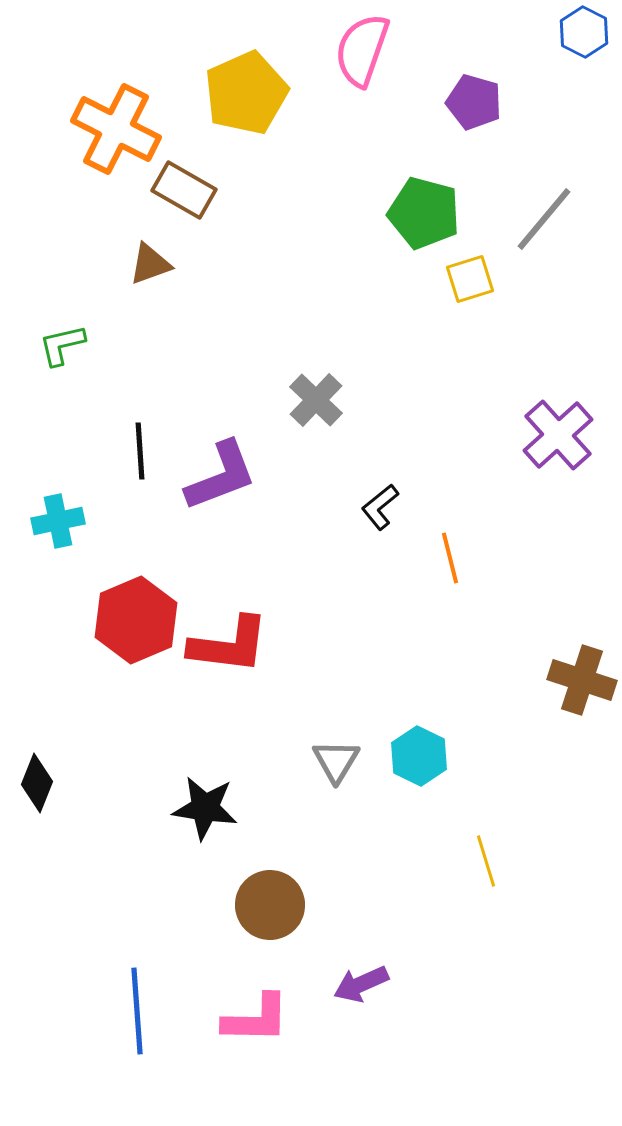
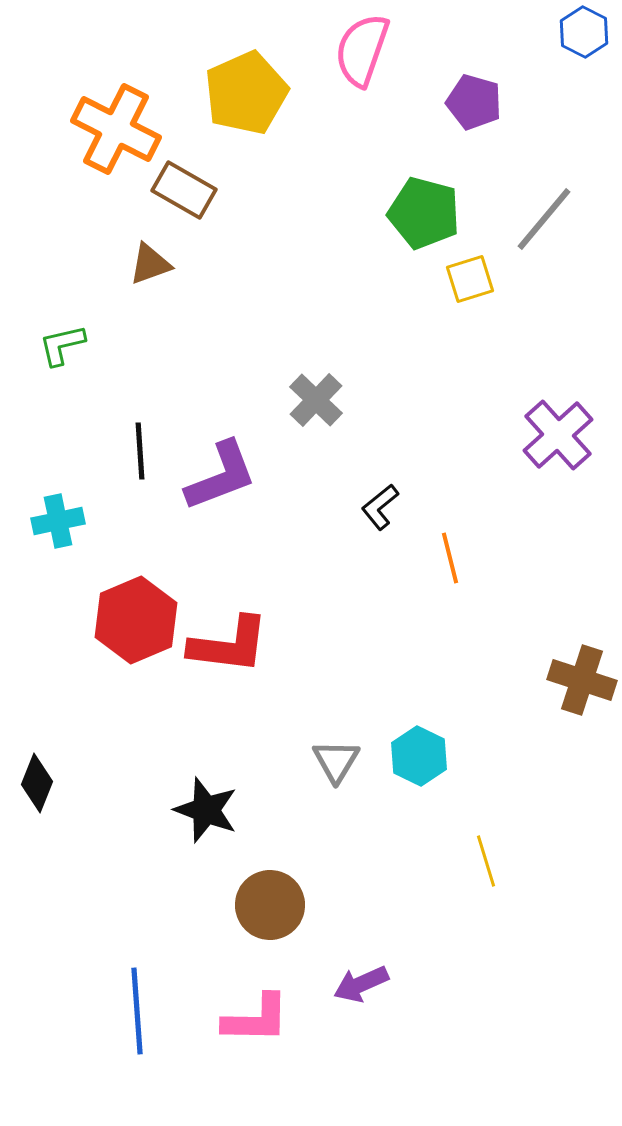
black star: moved 1 px right, 2 px down; rotated 12 degrees clockwise
